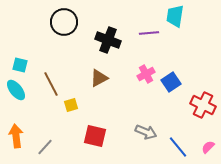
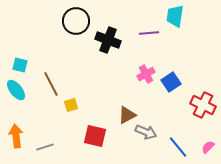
black circle: moved 12 px right, 1 px up
brown triangle: moved 28 px right, 37 px down
gray line: rotated 30 degrees clockwise
